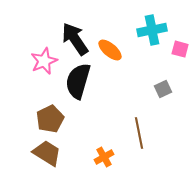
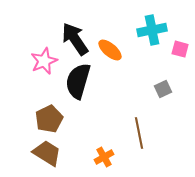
brown pentagon: moved 1 px left
